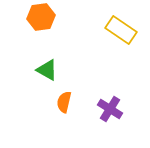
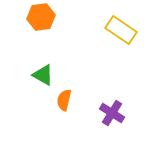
green triangle: moved 4 px left, 5 px down
orange semicircle: moved 2 px up
purple cross: moved 2 px right, 4 px down
